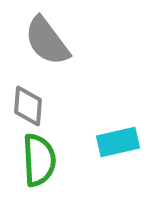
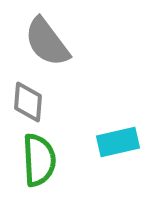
gray semicircle: moved 1 px down
gray diamond: moved 4 px up
